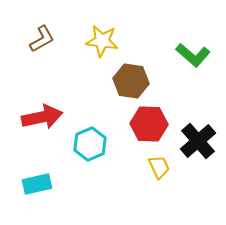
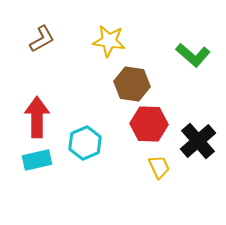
yellow star: moved 7 px right
brown hexagon: moved 1 px right, 3 px down
red arrow: moved 5 px left; rotated 78 degrees counterclockwise
cyan hexagon: moved 5 px left, 1 px up
cyan rectangle: moved 24 px up
